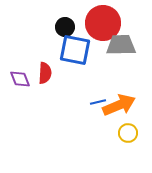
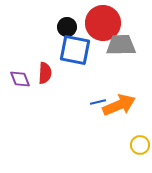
black circle: moved 2 px right
yellow circle: moved 12 px right, 12 px down
